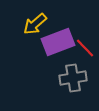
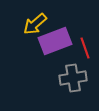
purple rectangle: moved 3 px left, 1 px up
red line: rotated 25 degrees clockwise
